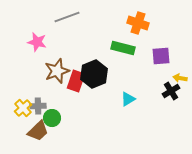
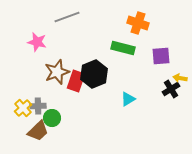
brown star: moved 1 px down
black cross: moved 2 px up
